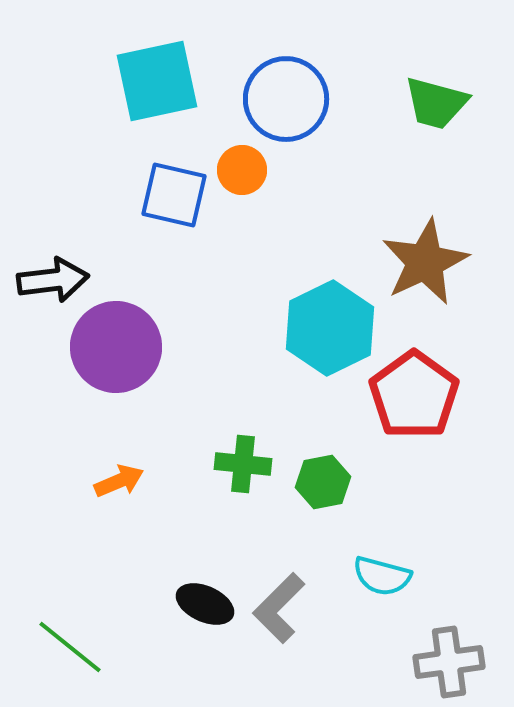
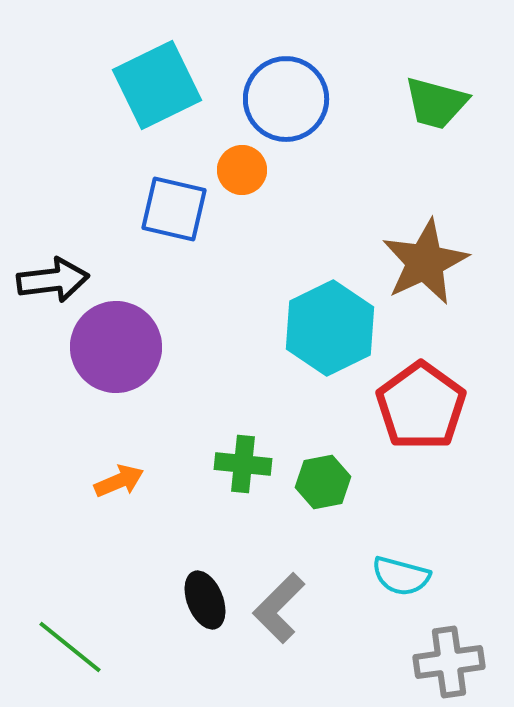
cyan square: moved 4 px down; rotated 14 degrees counterclockwise
blue square: moved 14 px down
red pentagon: moved 7 px right, 11 px down
cyan semicircle: moved 19 px right
black ellipse: moved 4 px up; rotated 44 degrees clockwise
